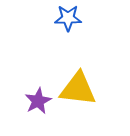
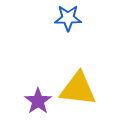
purple star: rotated 8 degrees counterclockwise
